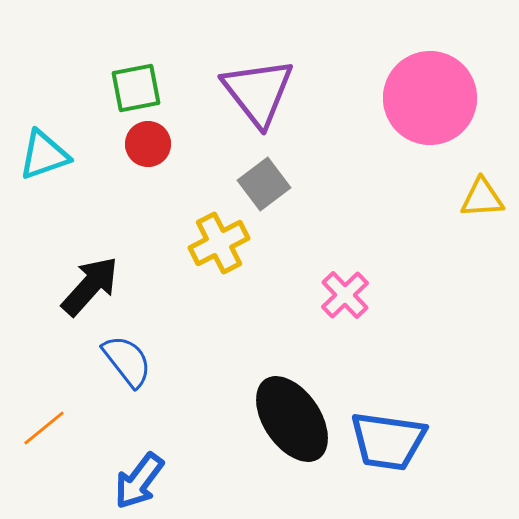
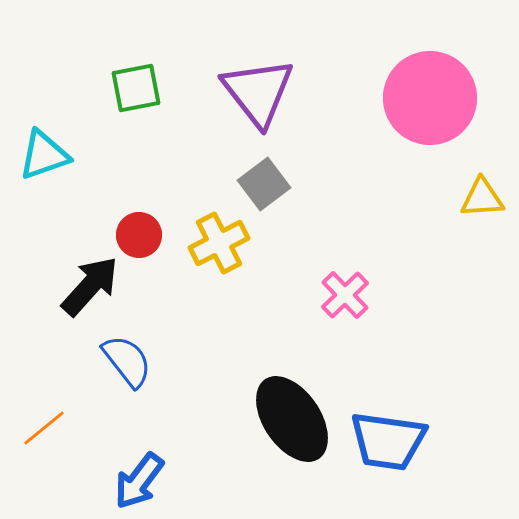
red circle: moved 9 px left, 91 px down
